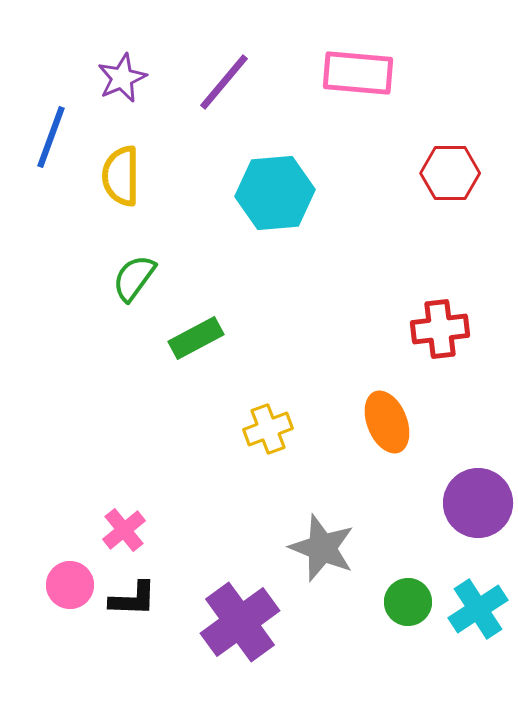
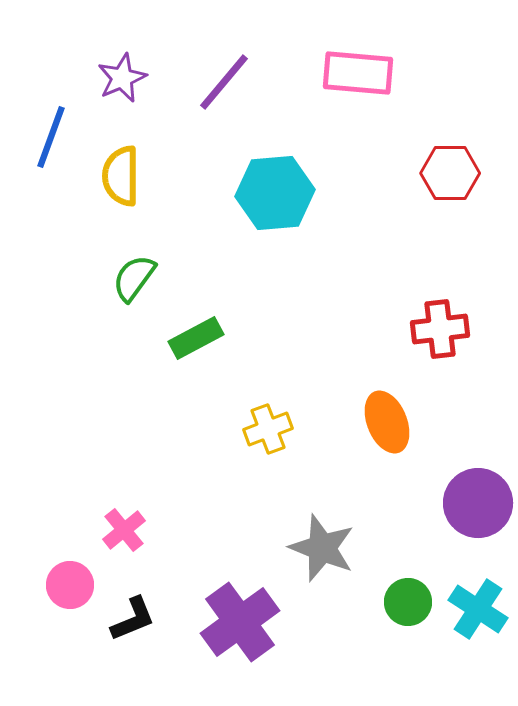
black L-shape: moved 20 px down; rotated 24 degrees counterclockwise
cyan cross: rotated 24 degrees counterclockwise
